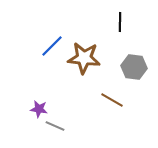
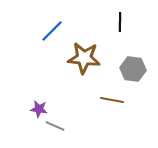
blue line: moved 15 px up
gray hexagon: moved 1 px left, 2 px down
brown line: rotated 20 degrees counterclockwise
